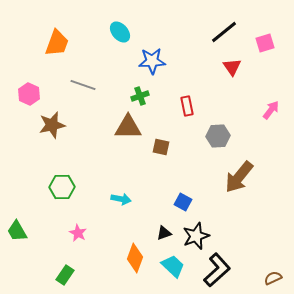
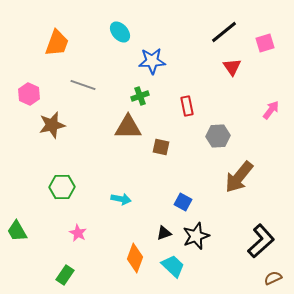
black L-shape: moved 44 px right, 29 px up
